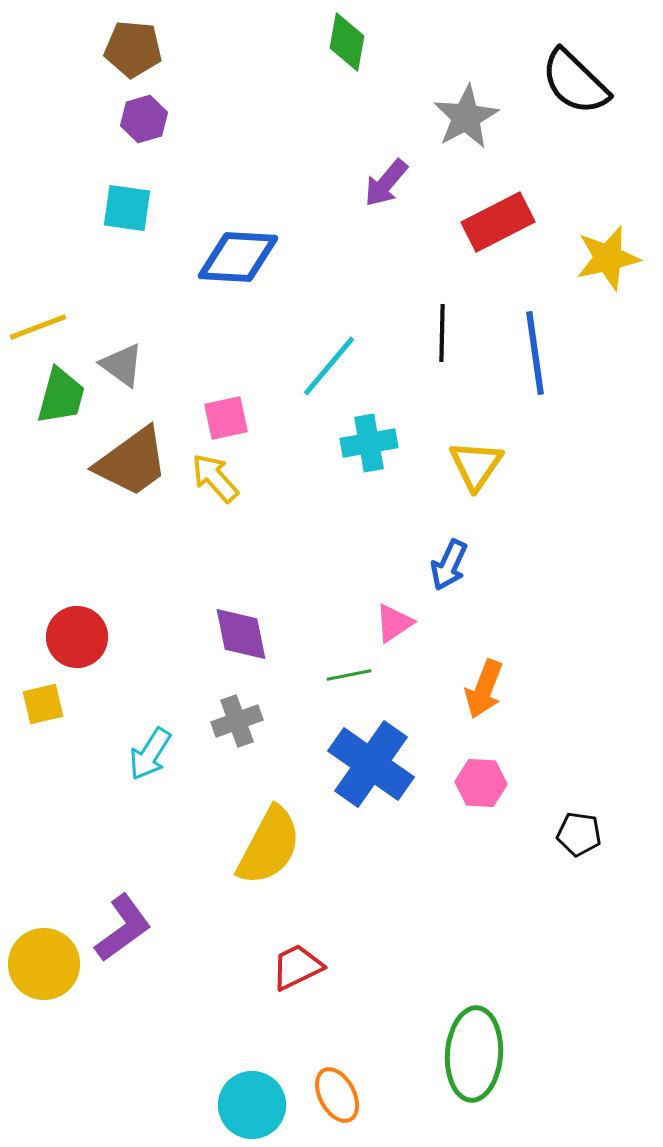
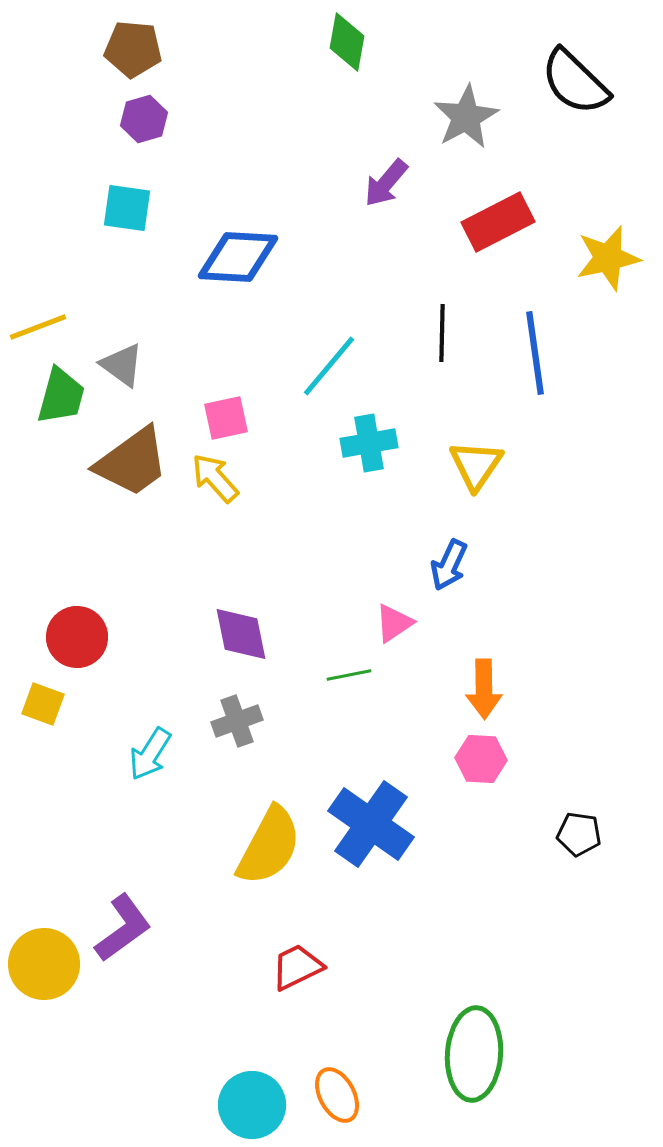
orange arrow: rotated 22 degrees counterclockwise
yellow square: rotated 33 degrees clockwise
blue cross: moved 60 px down
pink hexagon: moved 24 px up
